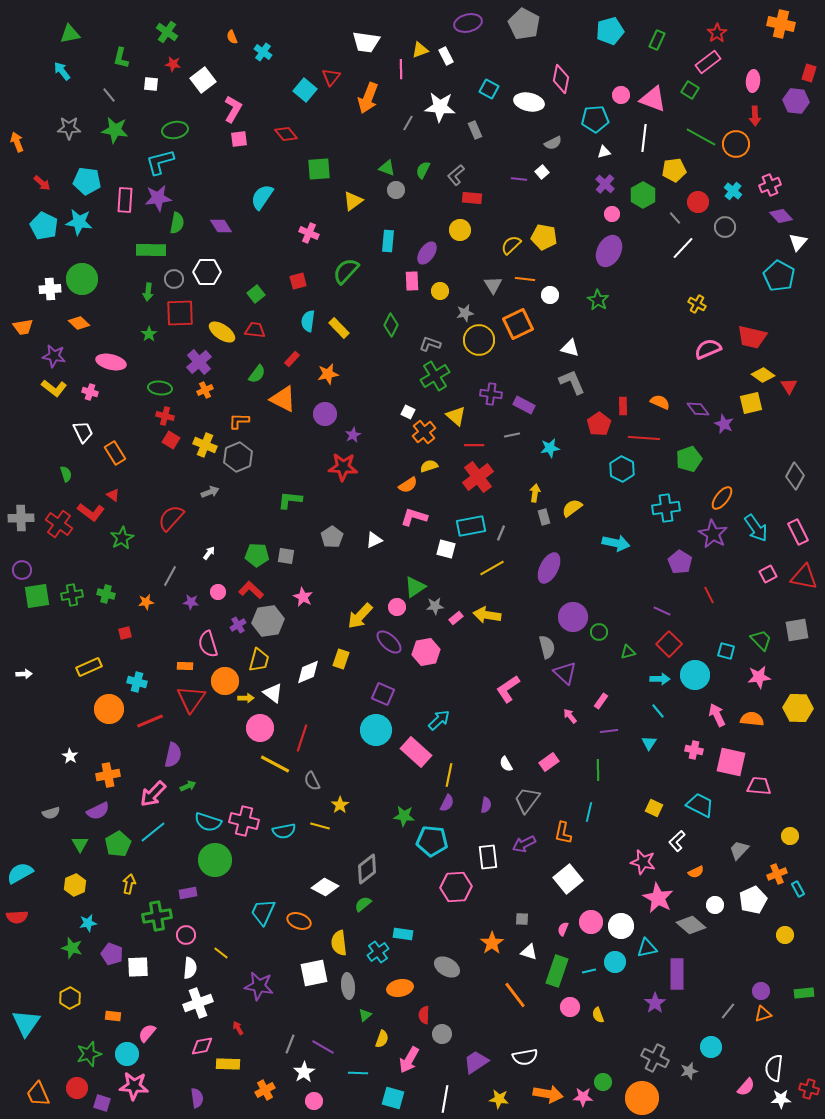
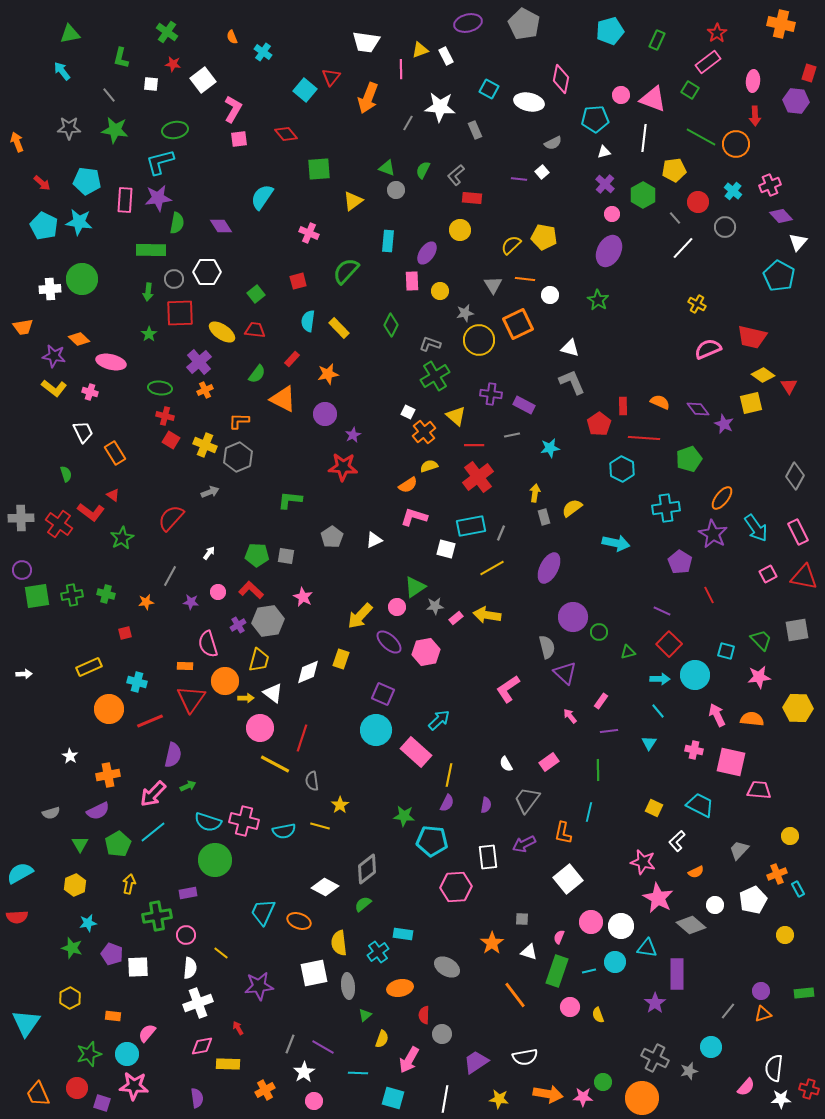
orange diamond at (79, 323): moved 16 px down
gray semicircle at (312, 781): rotated 18 degrees clockwise
pink trapezoid at (759, 786): moved 4 px down
pink semicircle at (563, 929): moved 4 px left, 8 px down
cyan triangle at (647, 948): rotated 20 degrees clockwise
purple star at (259, 986): rotated 16 degrees counterclockwise
